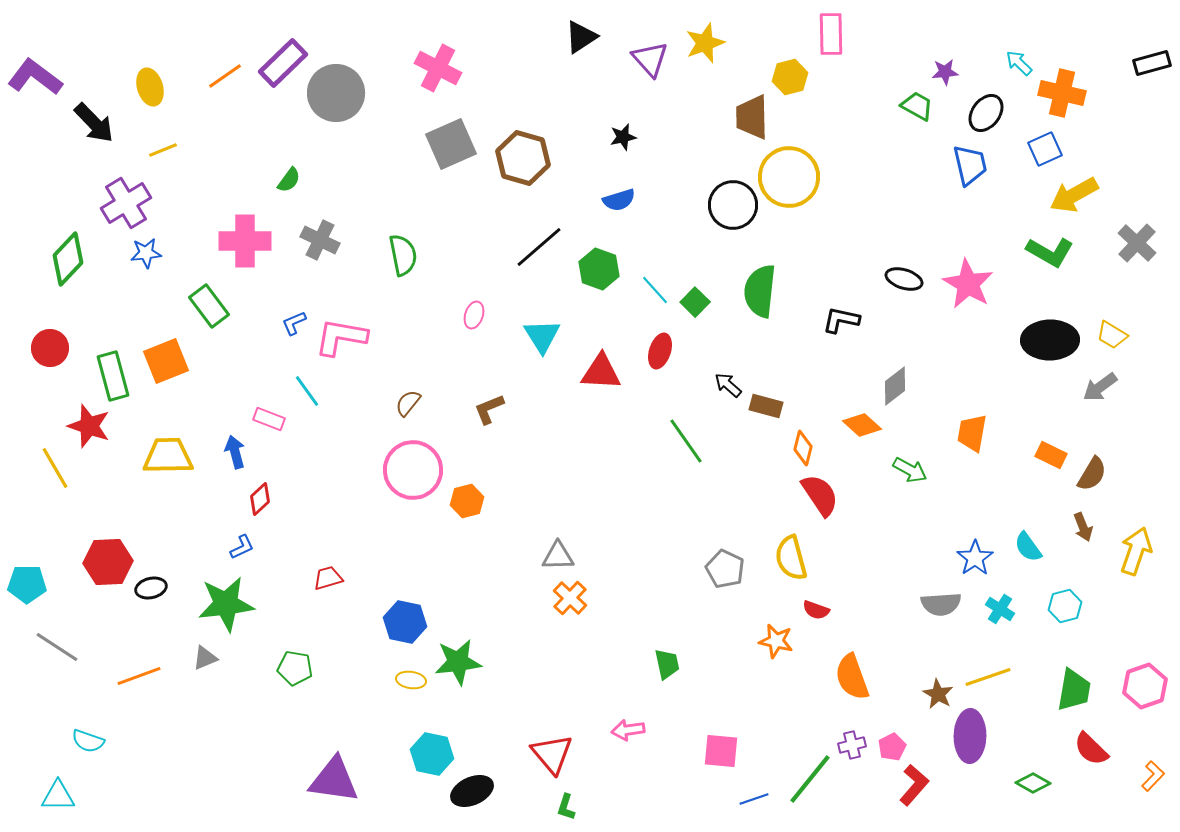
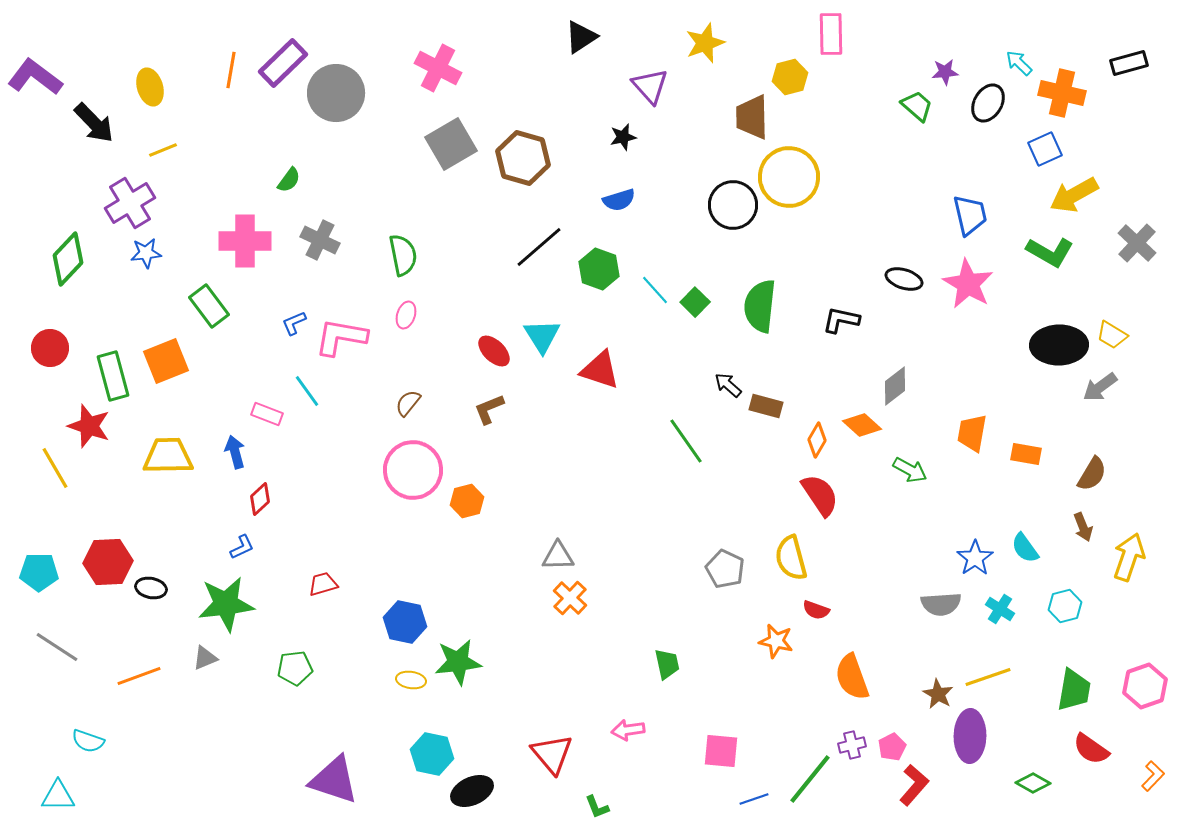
purple triangle at (650, 59): moved 27 px down
black rectangle at (1152, 63): moved 23 px left
orange line at (225, 76): moved 6 px right, 6 px up; rotated 45 degrees counterclockwise
green trapezoid at (917, 106): rotated 12 degrees clockwise
black ellipse at (986, 113): moved 2 px right, 10 px up; rotated 6 degrees counterclockwise
gray square at (451, 144): rotated 6 degrees counterclockwise
blue trapezoid at (970, 165): moved 50 px down
purple cross at (126, 203): moved 4 px right
green semicircle at (760, 291): moved 15 px down
pink ellipse at (474, 315): moved 68 px left
black ellipse at (1050, 340): moved 9 px right, 5 px down
red ellipse at (660, 351): moved 166 px left; rotated 64 degrees counterclockwise
red triangle at (601, 372): moved 1 px left, 2 px up; rotated 15 degrees clockwise
pink rectangle at (269, 419): moved 2 px left, 5 px up
orange diamond at (803, 448): moved 14 px right, 8 px up; rotated 16 degrees clockwise
orange rectangle at (1051, 455): moved 25 px left, 1 px up; rotated 16 degrees counterclockwise
cyan semicircle at (1028, 547): moved 3 px left, 1 px down
yellow arrow at (1136, 551): moved 7 px left, 6 px down
red trapezoid at (328, 578): moved 5 px left, 6 px down
cyan pentagon at (27, 584): moved 12 px right, 12 px up
black ellipse at (151, 588): rotated 24 degrees clockwise
green pentagon at (295, 668): rotated 16 degrees counterclockwise
red semicircle at (1091, 749): rotated 9 degrees counterclockwise
purple triangle at (334, 780): rotated 10 degrees clockwise
green L-shape at (566, 807): moved 31 px right; rotated 40 degrees counterclockwise
